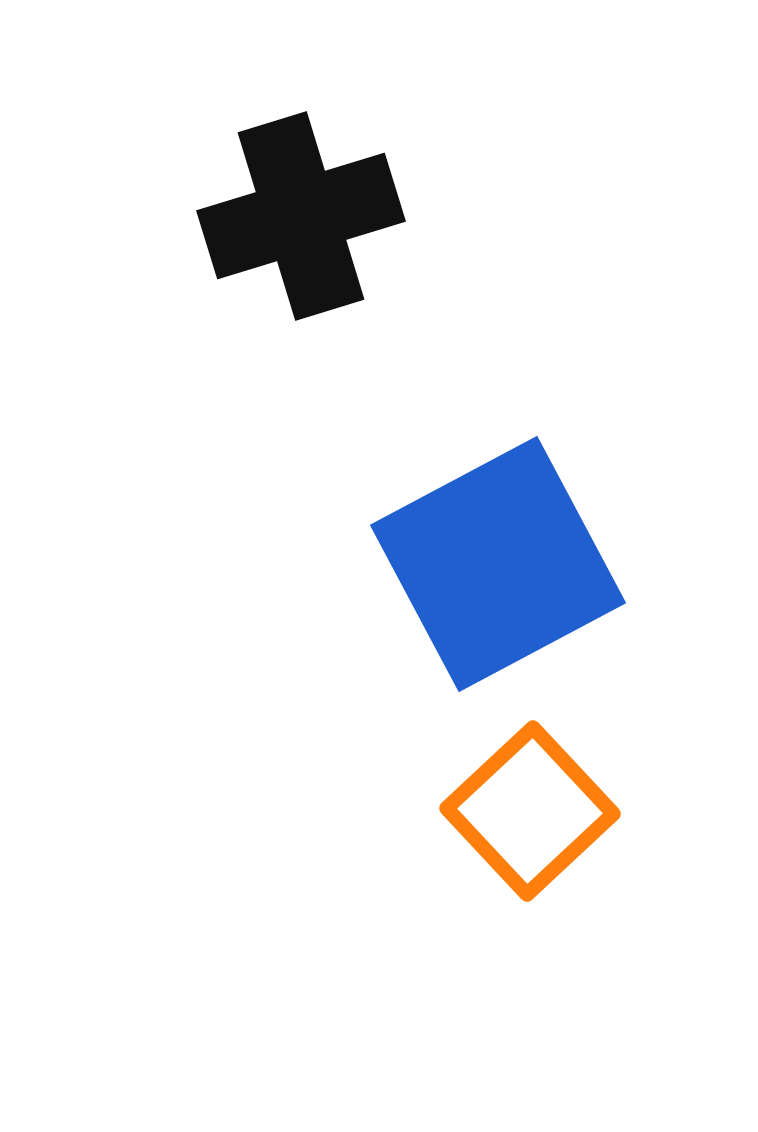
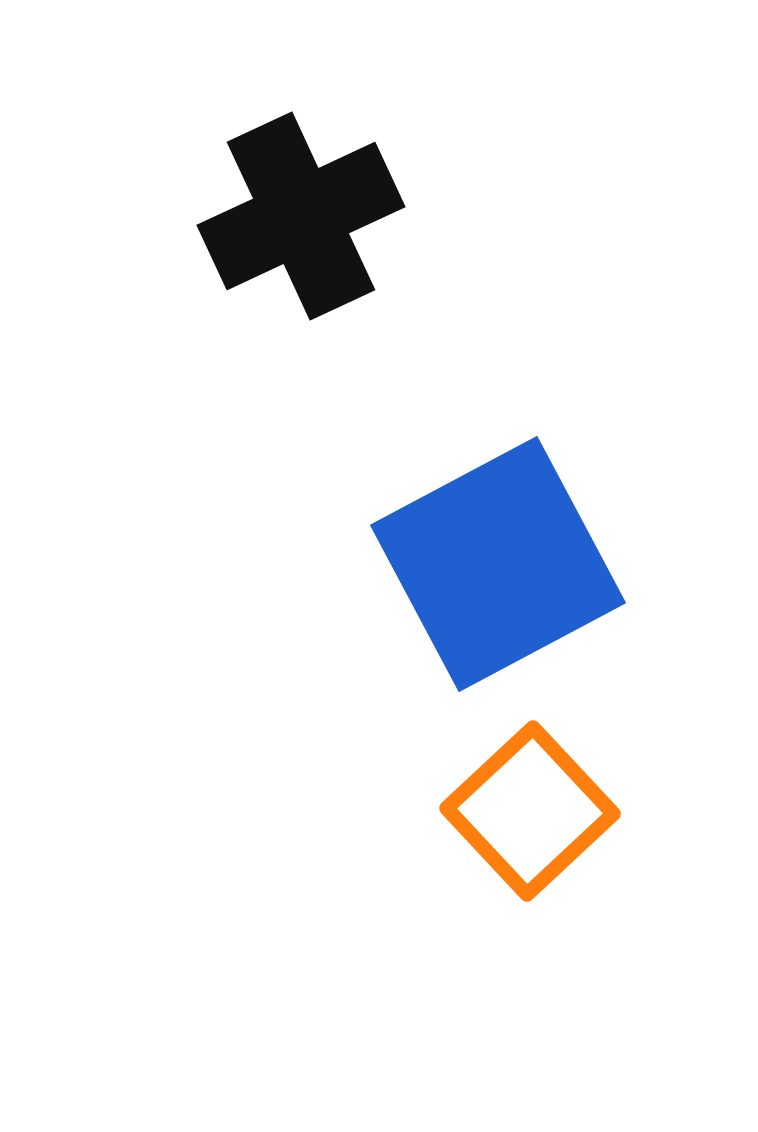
black cross: rotated 8 degrees counterclockwise
